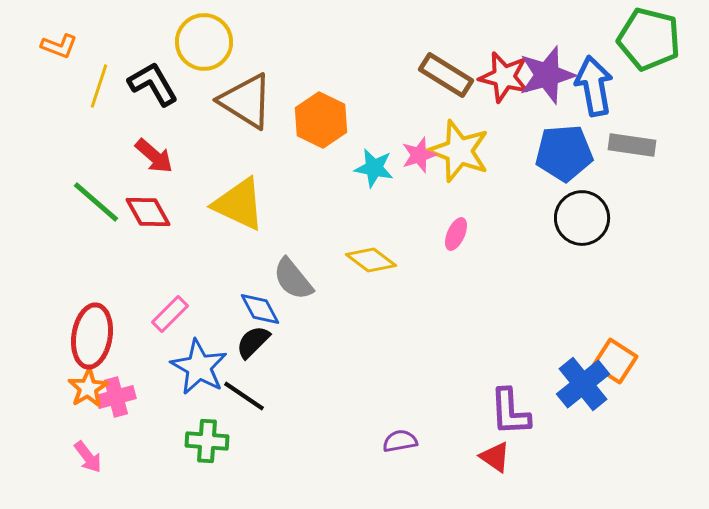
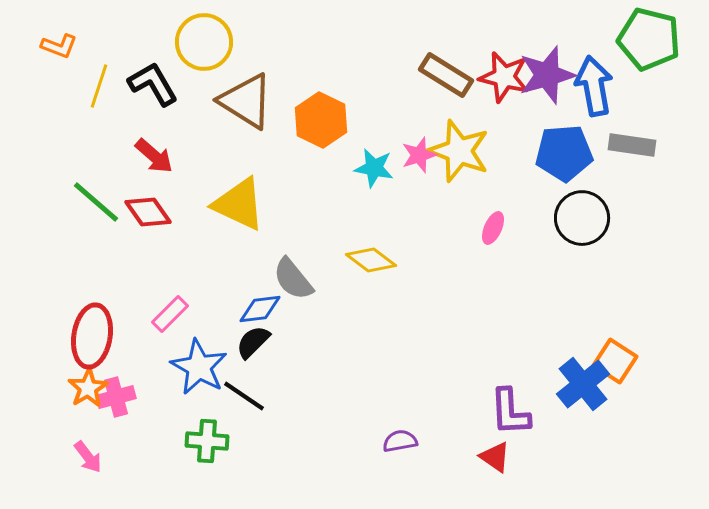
red diamond: rotated 6 degrees counterclockwise
pink ellipse: moved 37 px right, 6 px up
blue diamond: rotated 69 degrees counterclockwise
